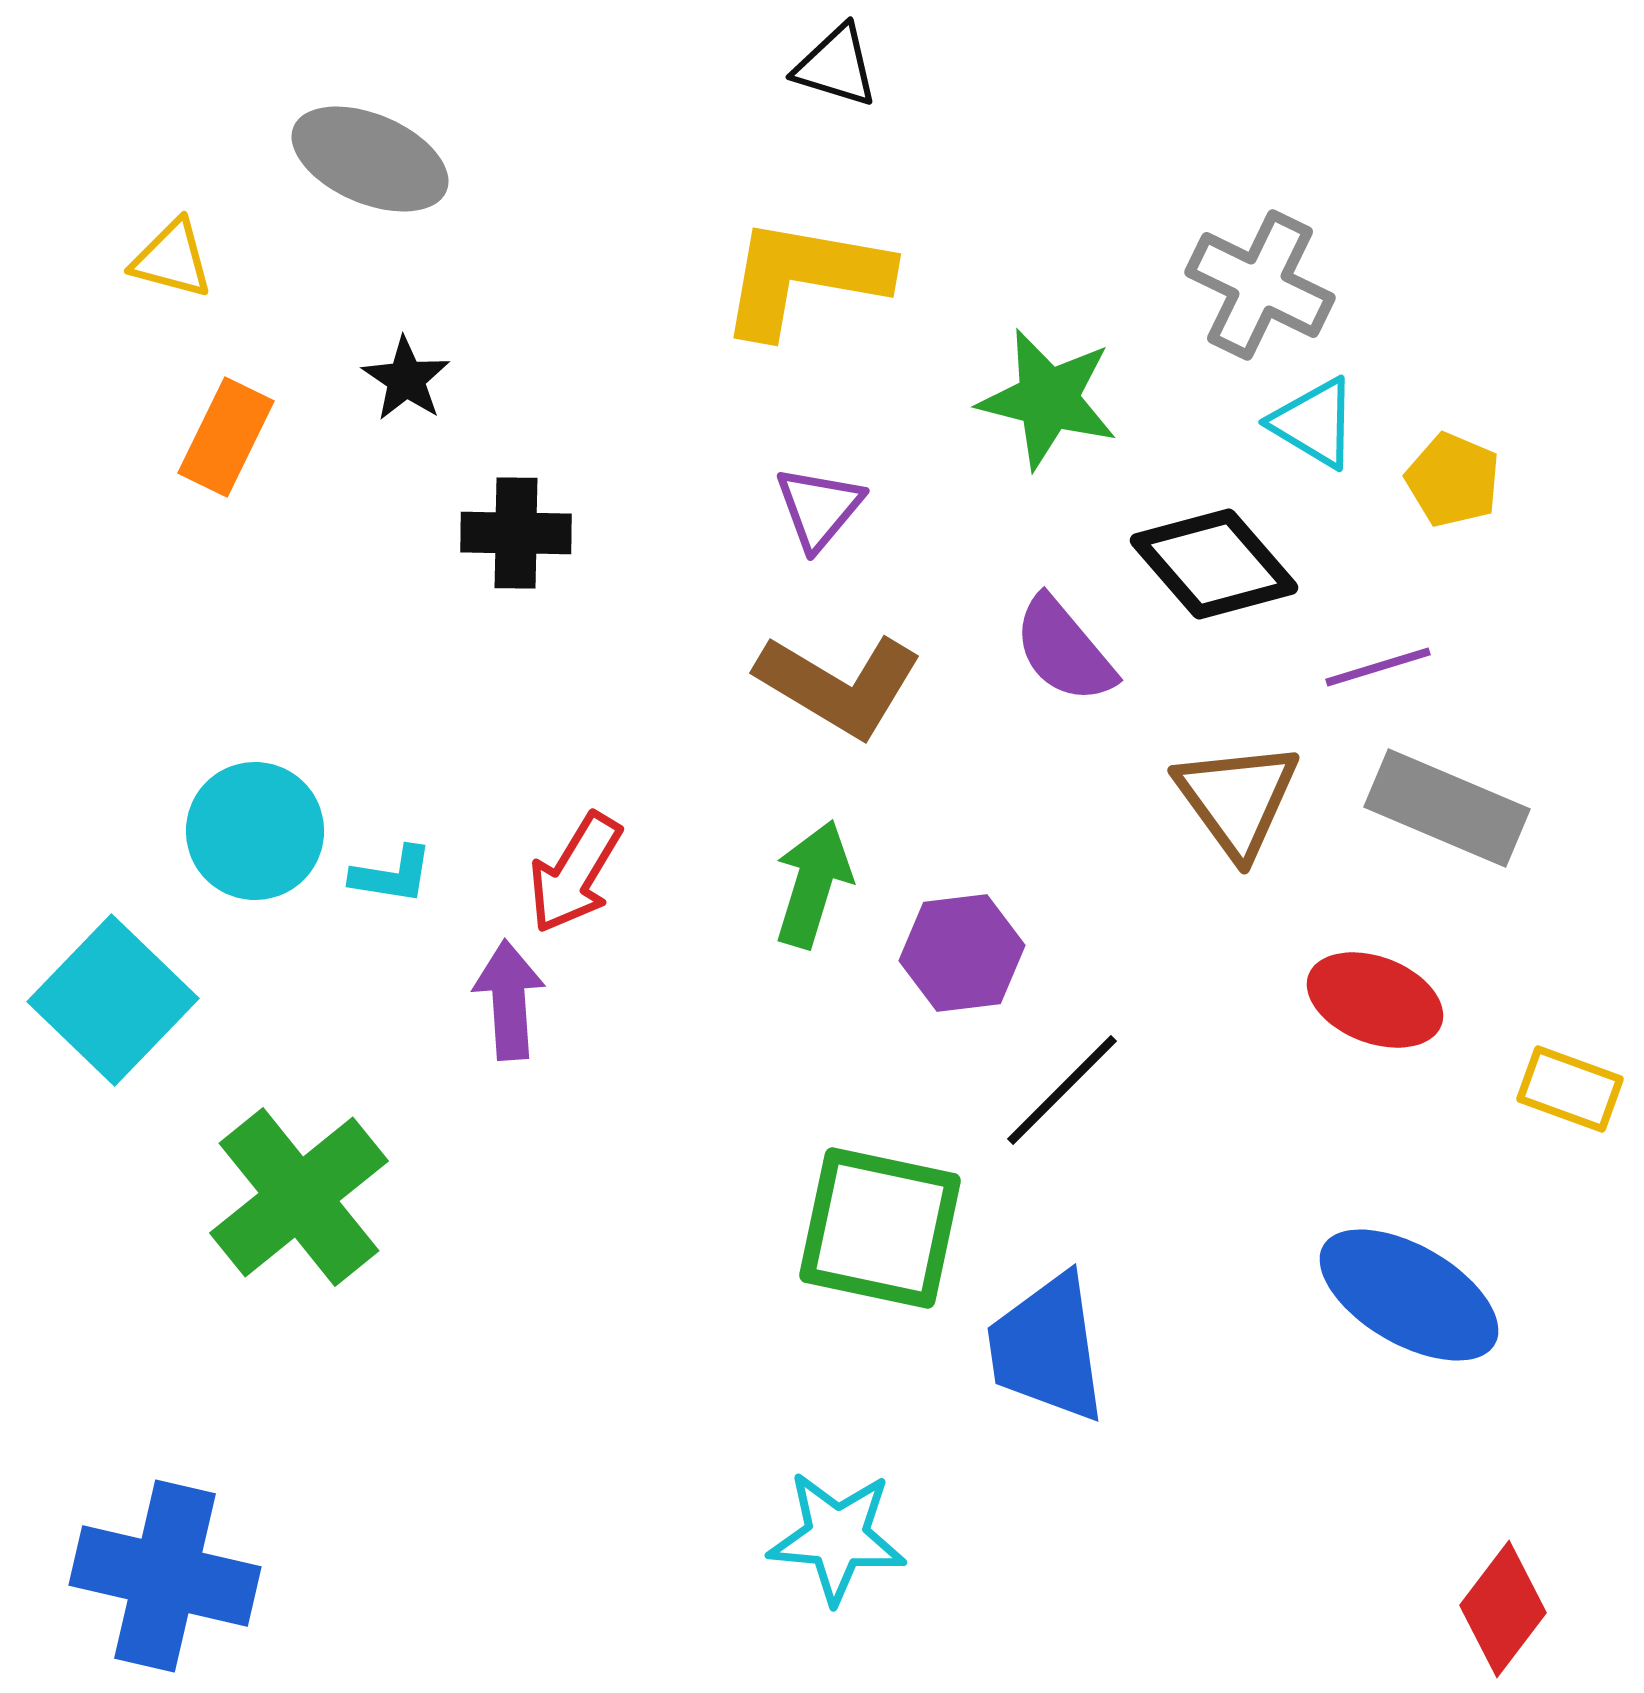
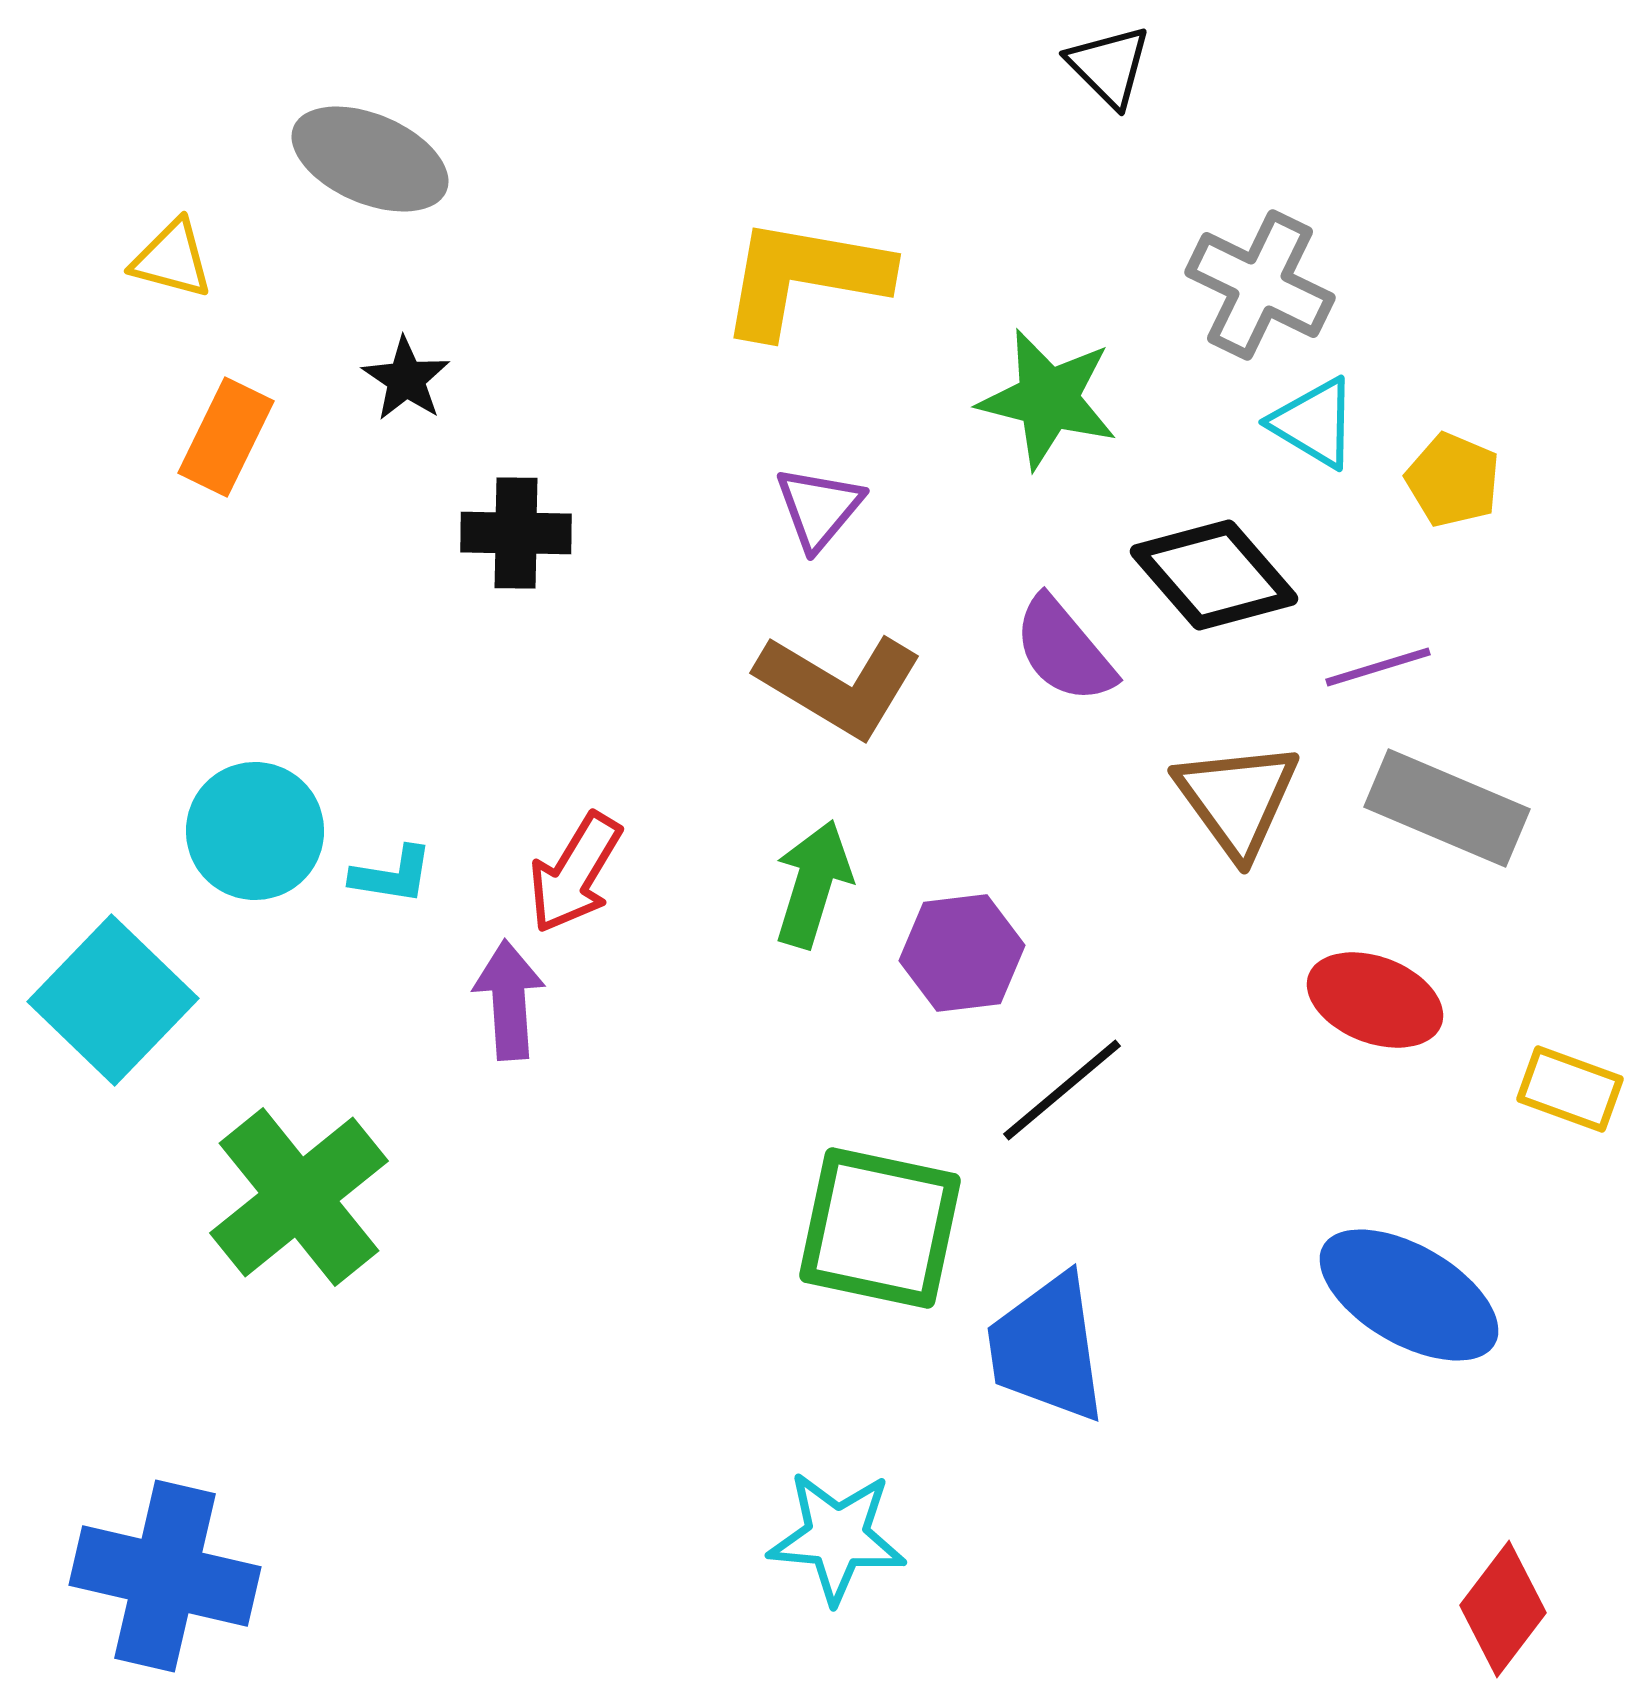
black triangle: moved 273 px right; rotated 28 degrees clockwise
black diamond: moved 11 px down
black line: rotated 5 degrees clockwise
